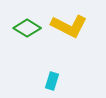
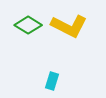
green diamond: moved 1 px right, 3 px up
